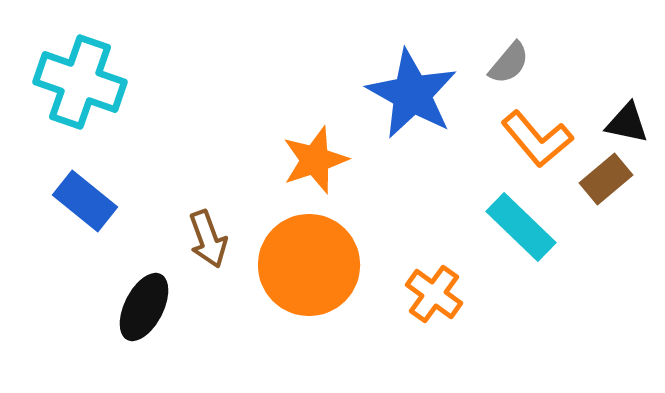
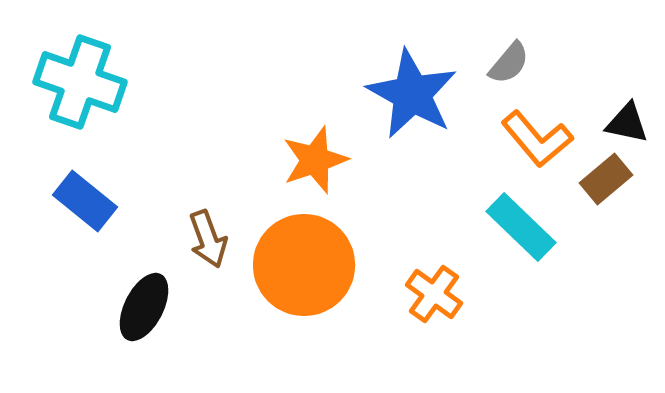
orange circle: moved 5 px left
